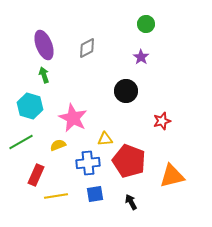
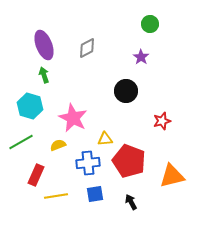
green circle: moved 4 px right
